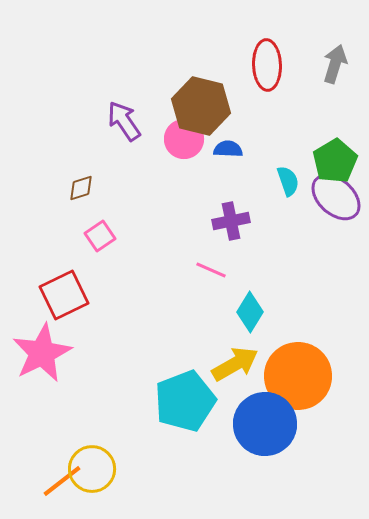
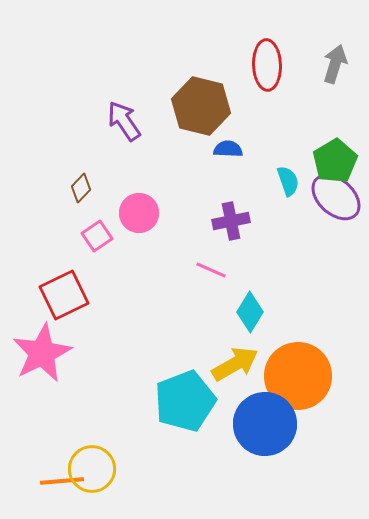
pink circle: moved 45 px left, 74 px down
brown diamond: rotated 28 degrees counterclockwise
pink square: moved 3 px left
orange line: rotated 33 degrees clockwise
